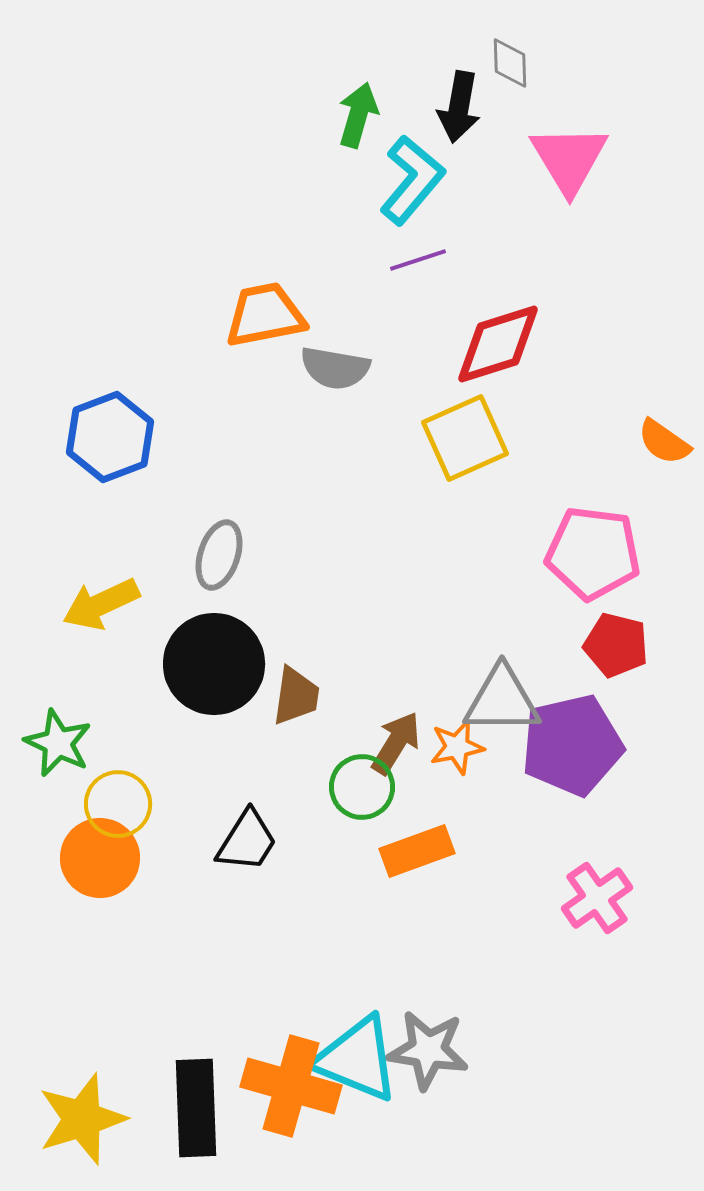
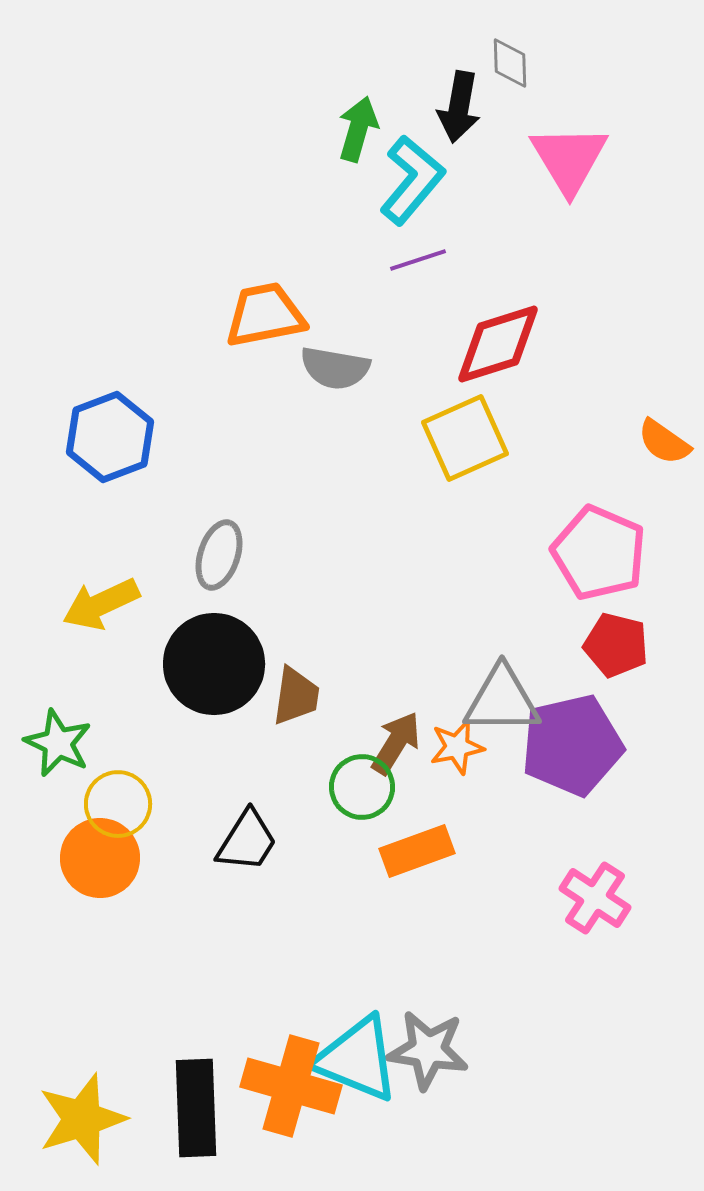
green arrow: moved 14 px down
pink pentagon: moved 6 px right; rotated 16 degrees clockwise
pink cross: moved 2 px left; rotated 22 degrees counterclockwise
